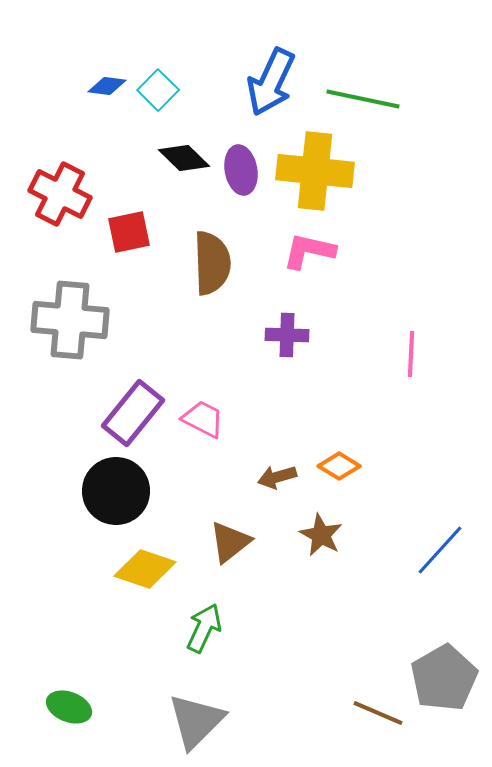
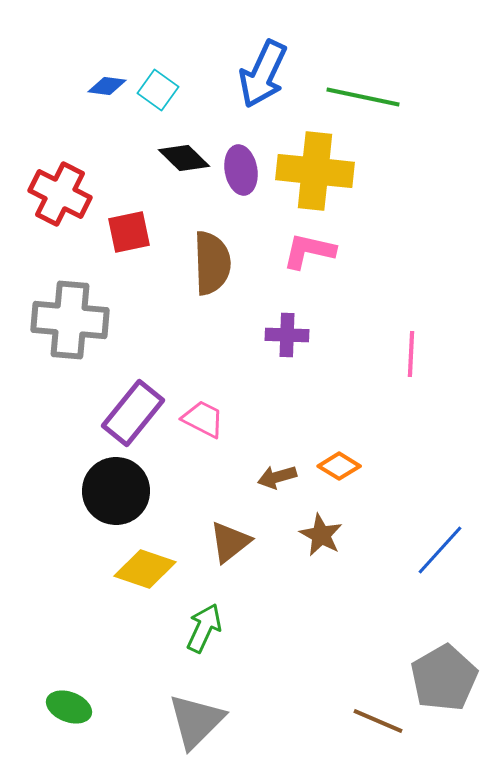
blue arrow: moved 8 px left, 8 px up
cyan square: rotated 9 degrees counterclockwise
green line: moved 2 px up
brown line: moved 8 px down
